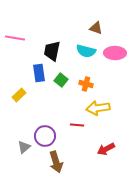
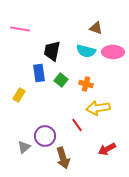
pink line: moved 5 px right, 9 px up
pink ellipse: moved 2 px left, 1 px up
yellow rectangle: rotated 16 degrees counterclockwise
red line: rotated 48 degrees clockwise
red arrow: moved 1 px right
brown arrow: moved 7 px right, 4 px up
